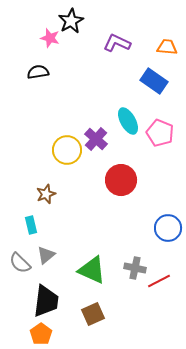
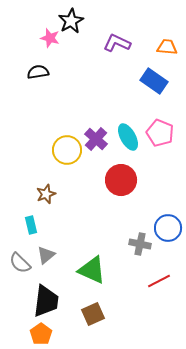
cyan ellipse: moved 16 px down
gray cross: moved 5 px right, 24 px up
